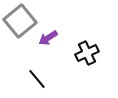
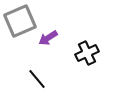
gray square: rotated 16 degrees clockwise
